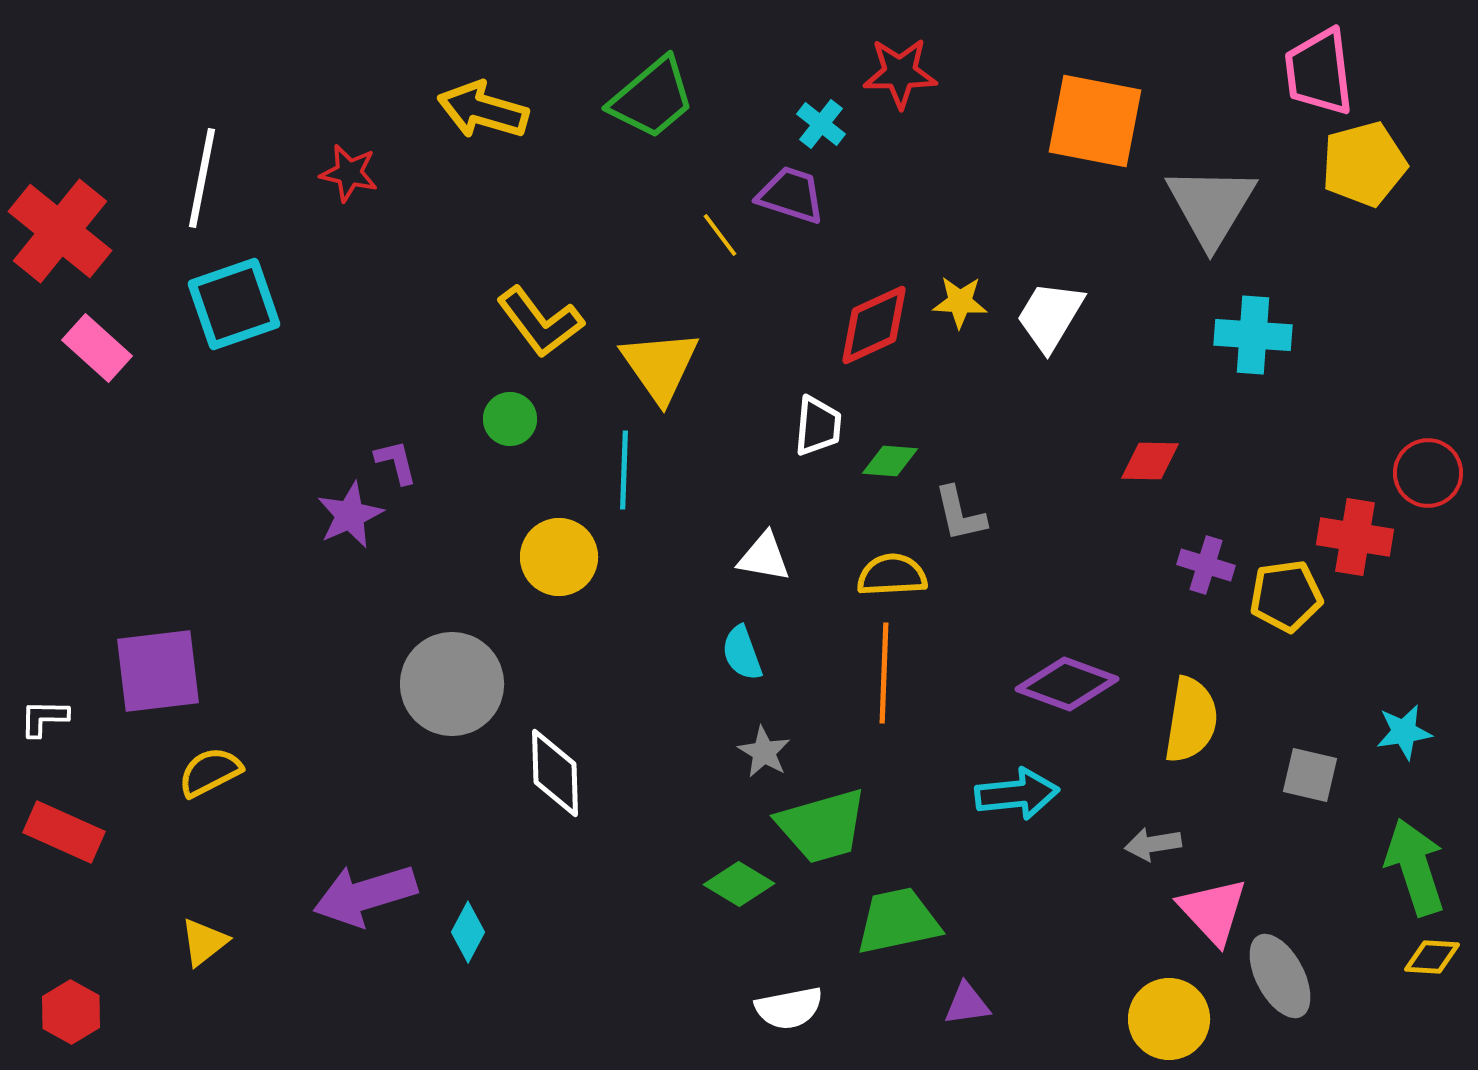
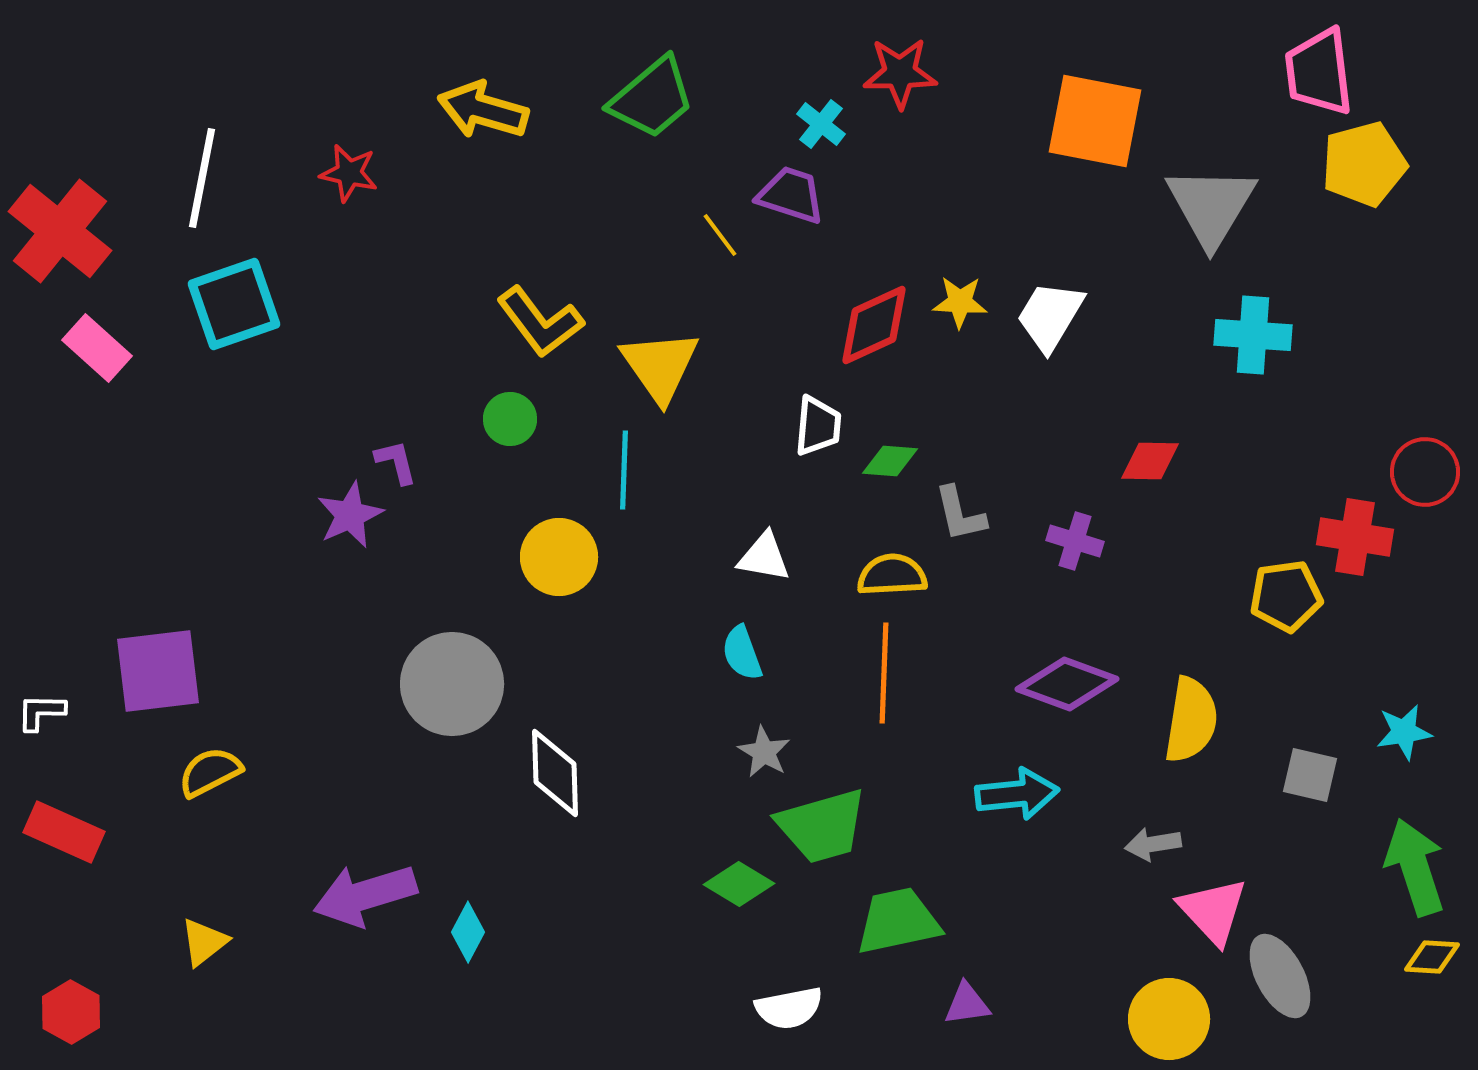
red circle at (1428, 473): moved 3 px left, 1 px up
purple cross at (1206, 565): moved 131 px left, 24 px up
white L-shape at (44, 718): moved 3 px left, 6 px up
